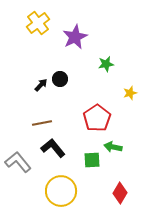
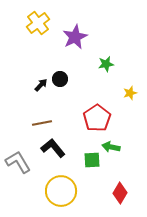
green arrow: moved 2 px left
gray L-shape: rotated 8 degrees clockwise
